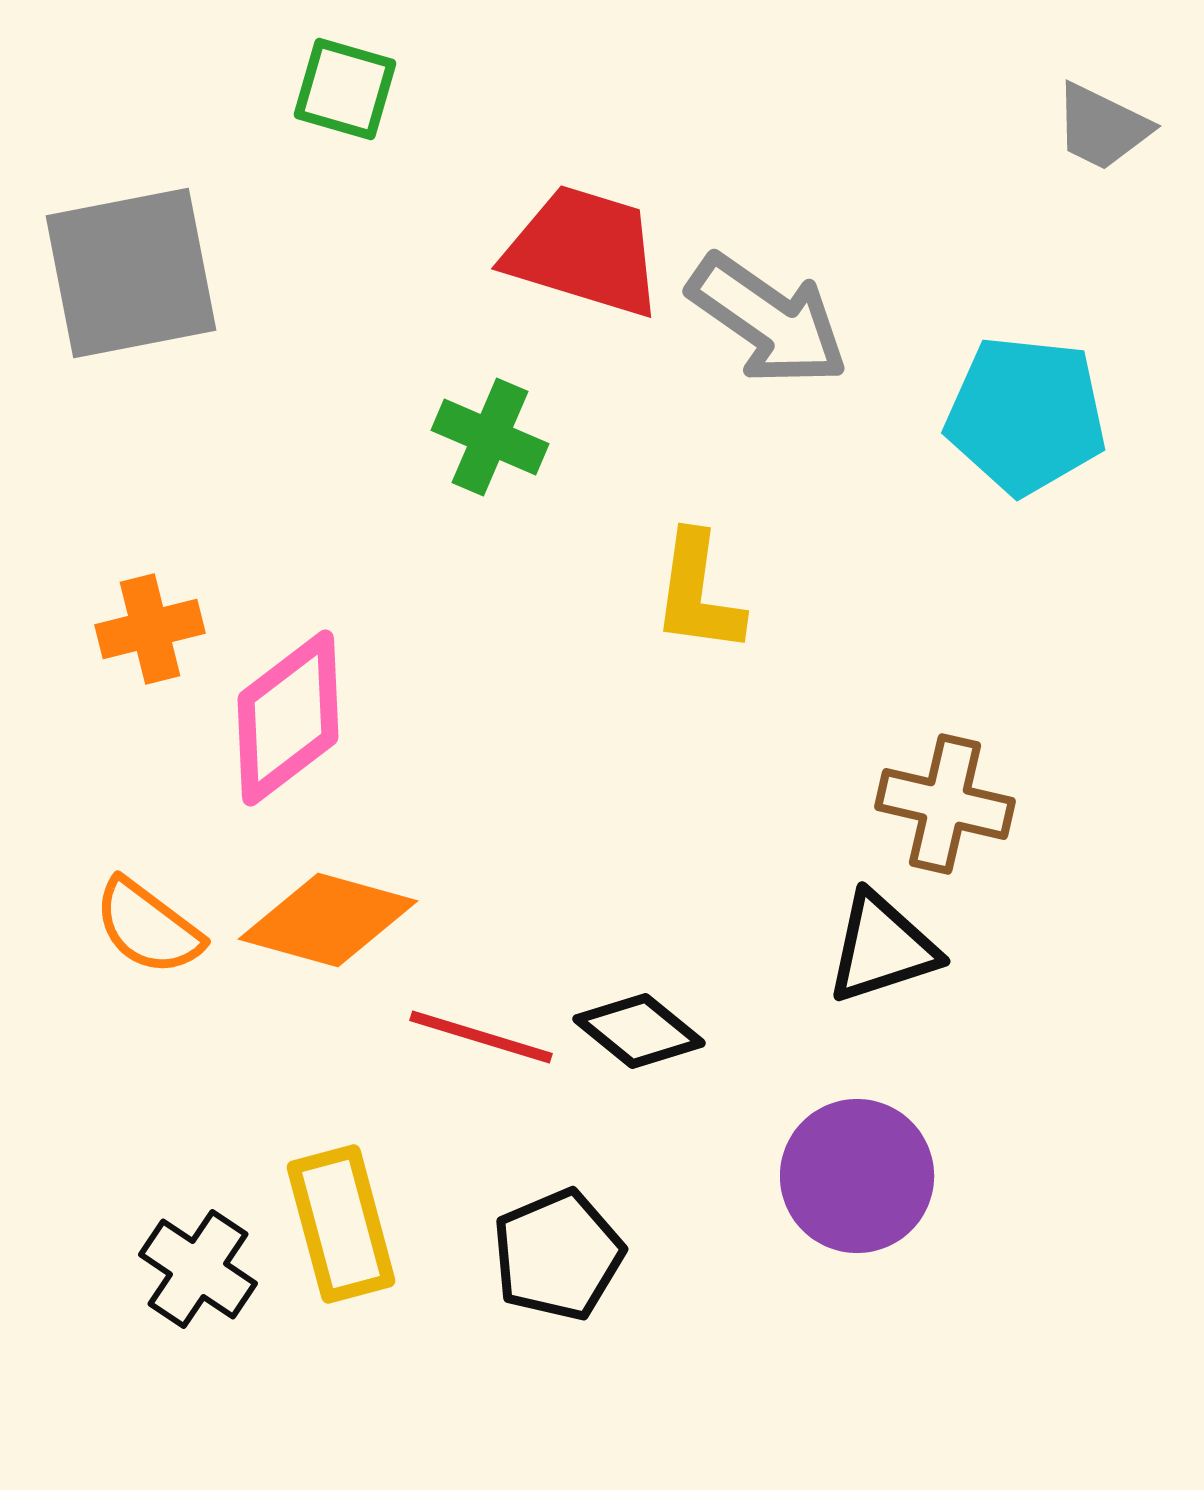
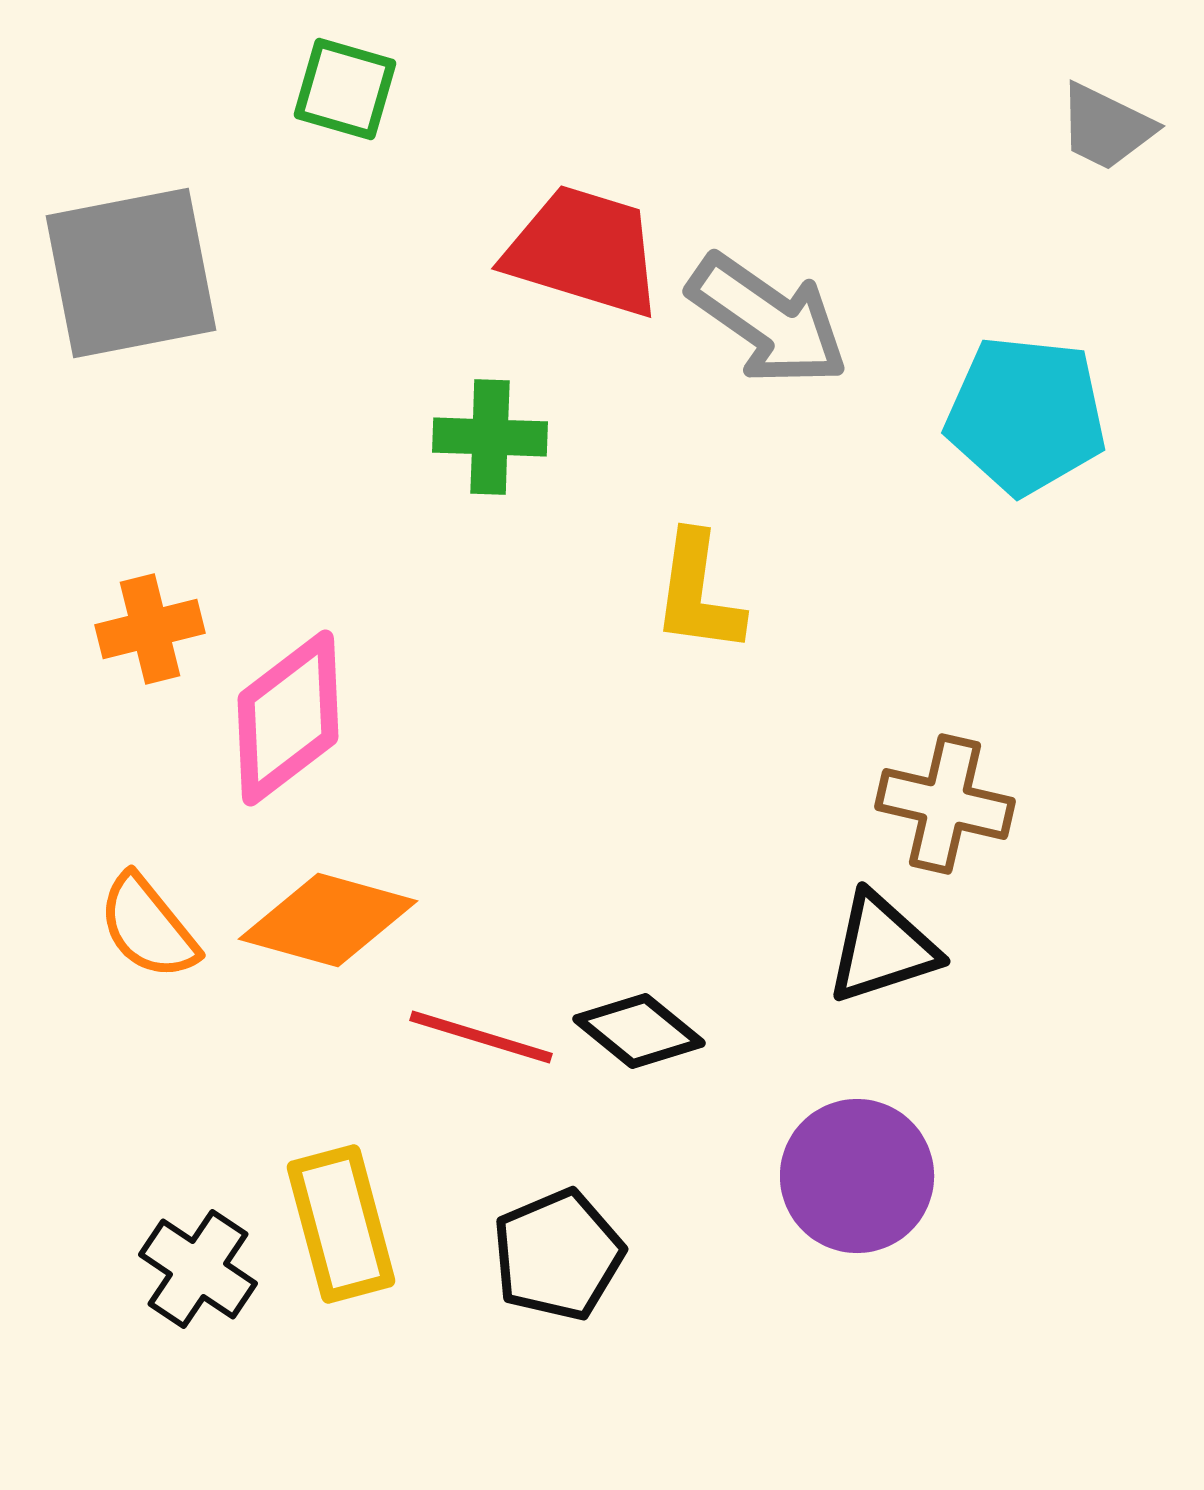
gray trapezoid: moved 4 px right
green cross: rotated 21 degrees counterclockwise
orange semicircle: rotated 14 degrees clockwise
